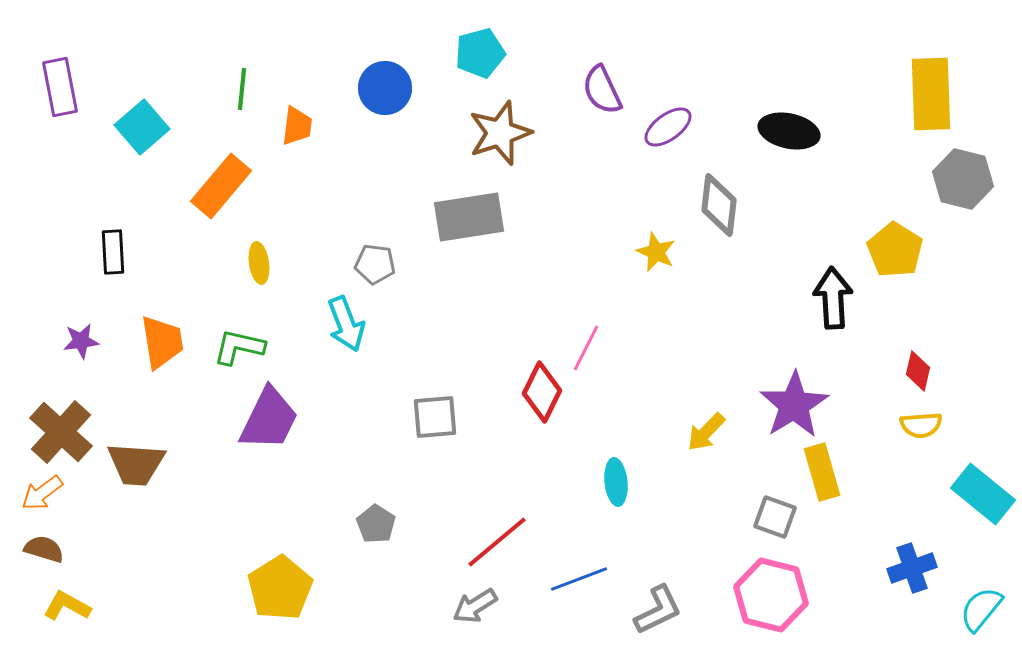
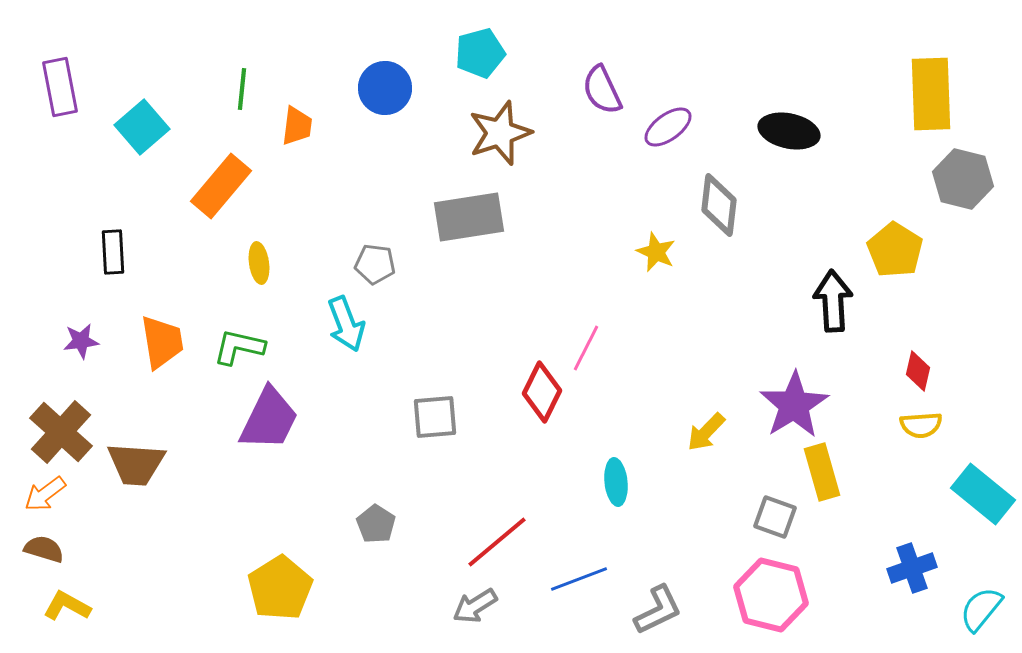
black arrow at (833, 298): moved 3 px down
orange arrow at (42, 493): moved 3 px right, 1 px down
